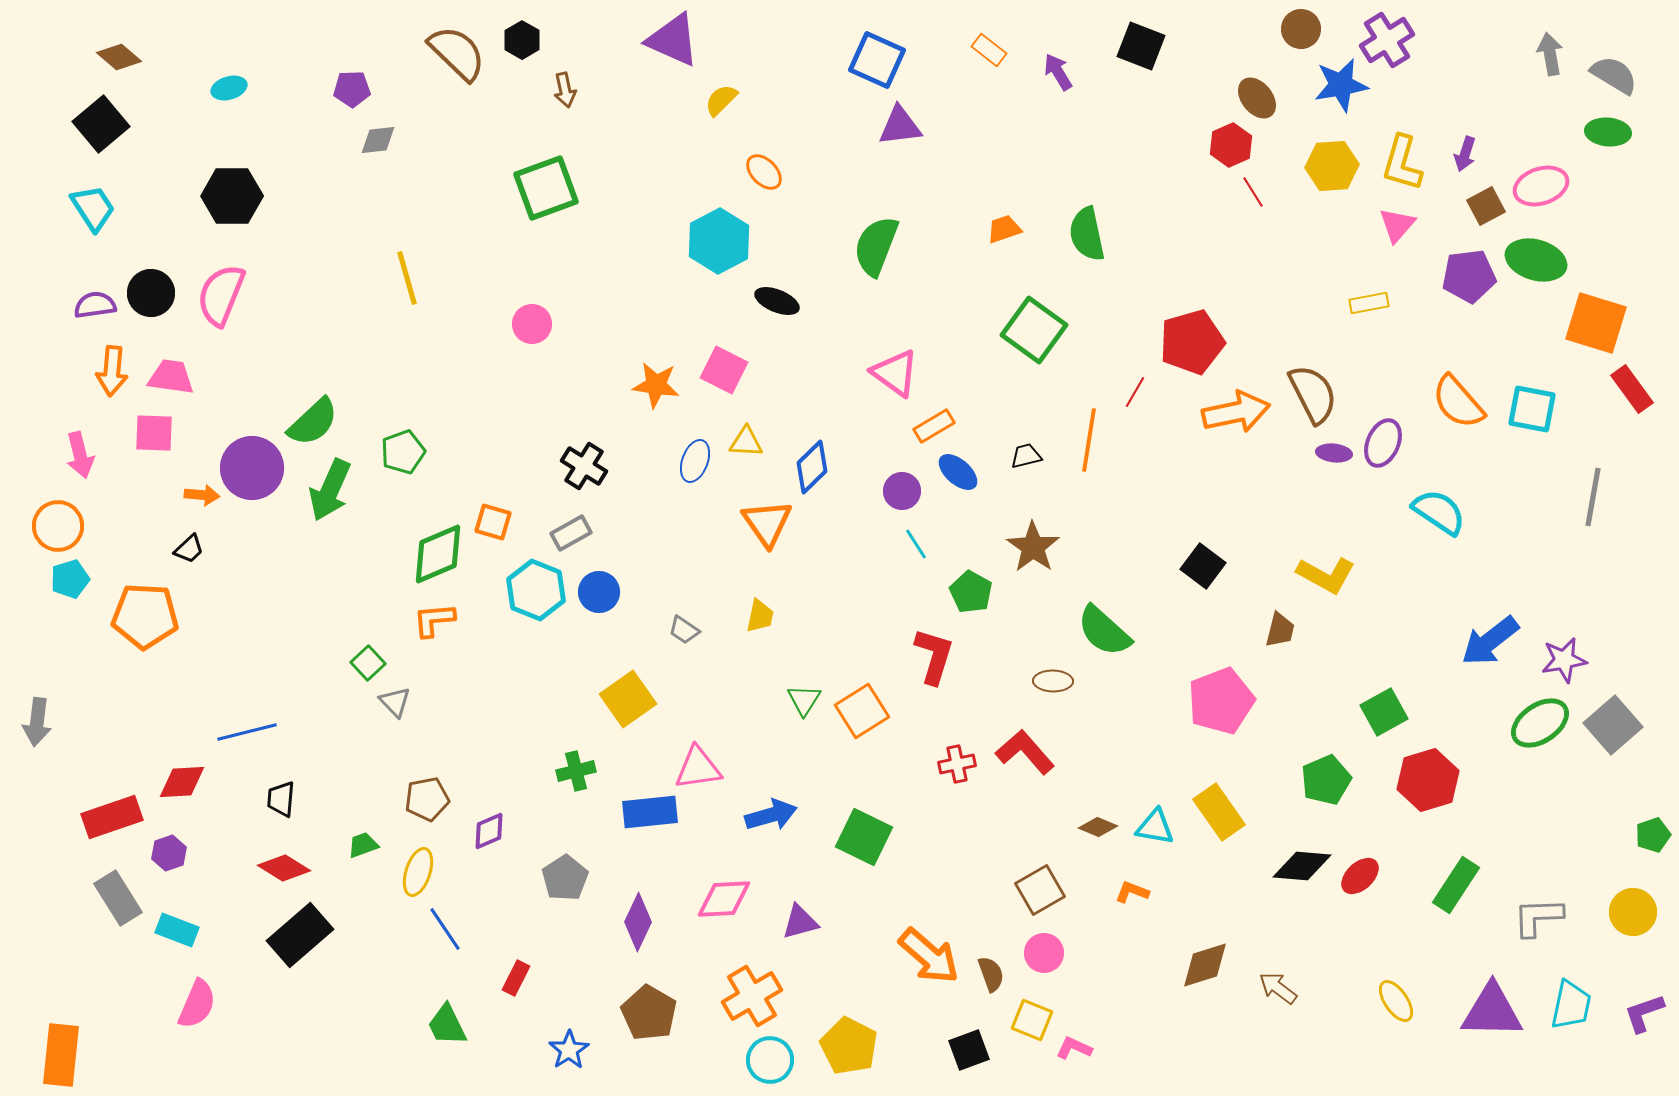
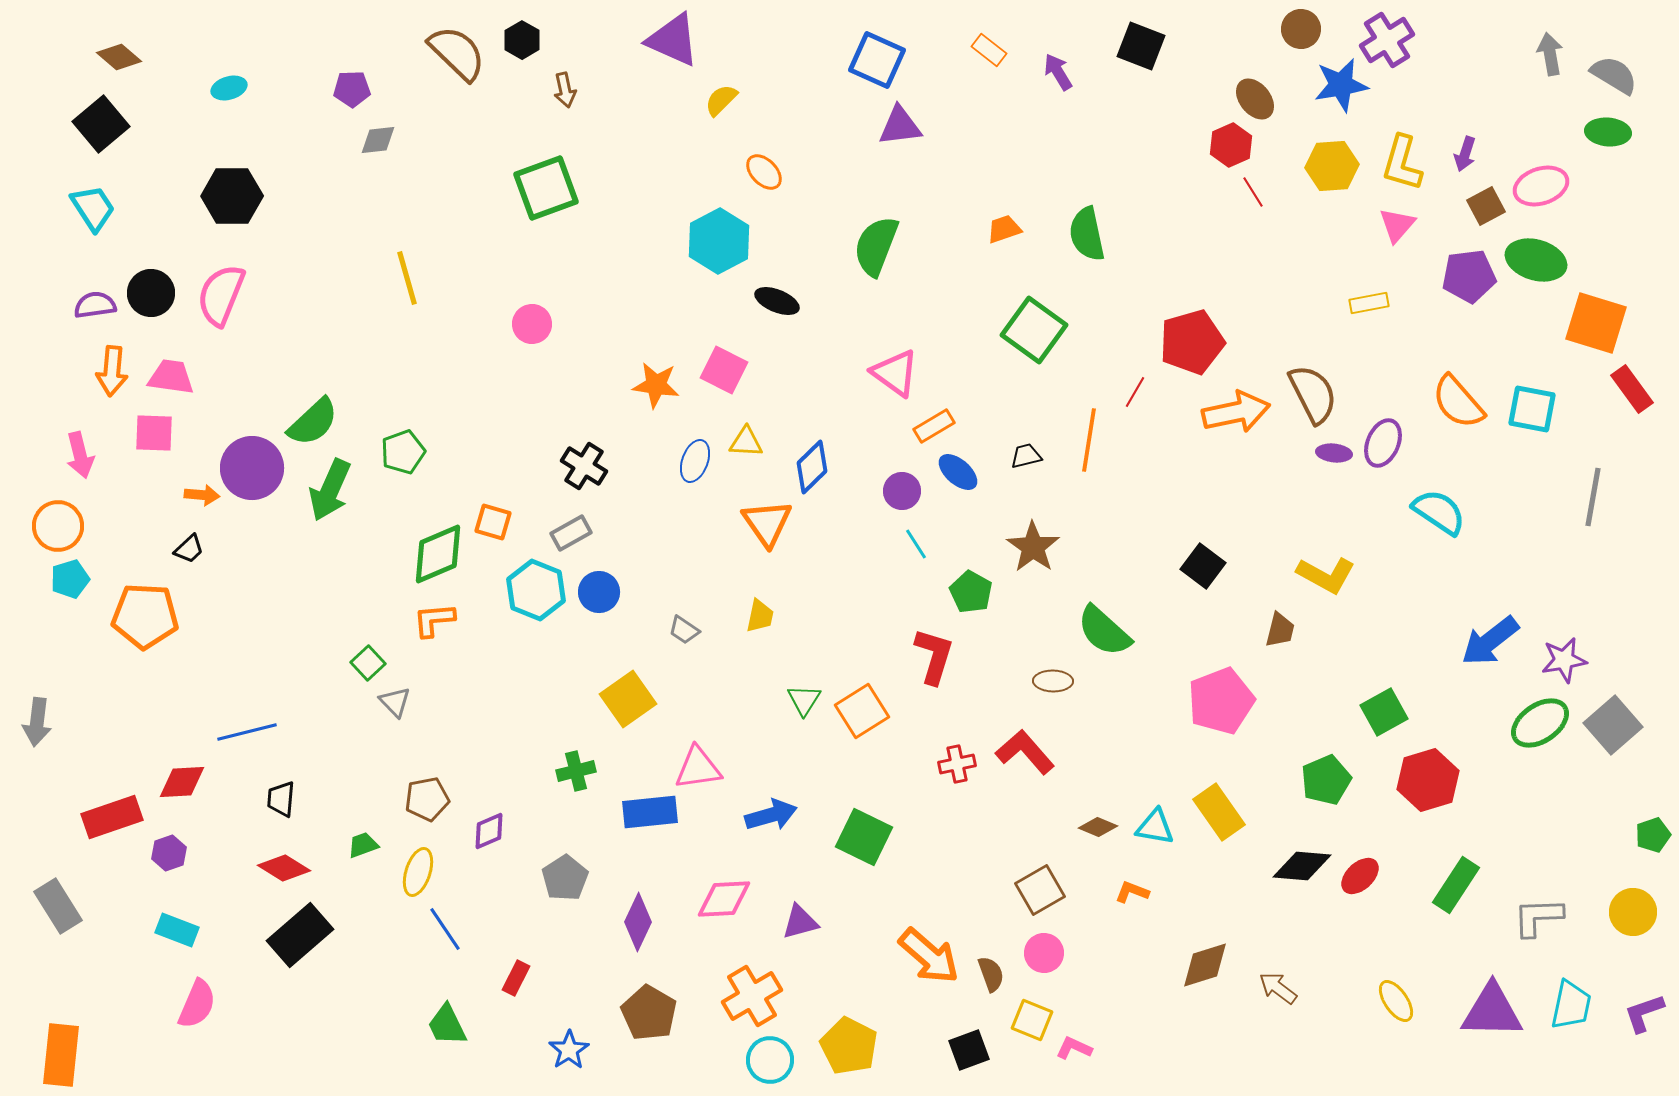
brown ellipse at (1257, 98): moved 2 px left, 1 px down
gray rectangle at (118, 898): moved 60 px left, 8 px down
